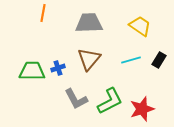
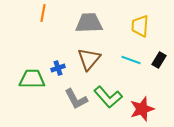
yellow trapezoid: rotated 120 degrees counterclockwise
cyan line: rotated 36 degrees clockwise
green trapezoid: moved 8 px down
green L-shape: moved 2 px left, 4 px up; rotated 76 degrees clockwise
